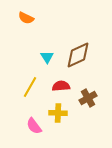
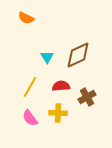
brown cross: moved 1 px left, 1 px up
pink semicircle: moved 4 px left, 8 px up
